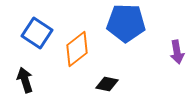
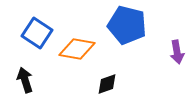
blue pentagon: moved 1 px right, 2 px down; rotated 12 degrees clockwise
orange diamond: rotated 48 degrees clockwise
black diamond: rotated 30 degrees counterclockwise
